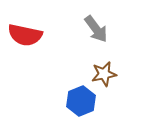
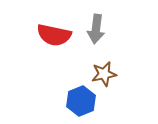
gray arrow: rotated 44 degrees clockwise
red semicircle: moved 29 px right
